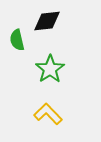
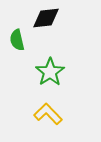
black diamond: moved 1 px left, 3 px up
green star: moved 3 px down
